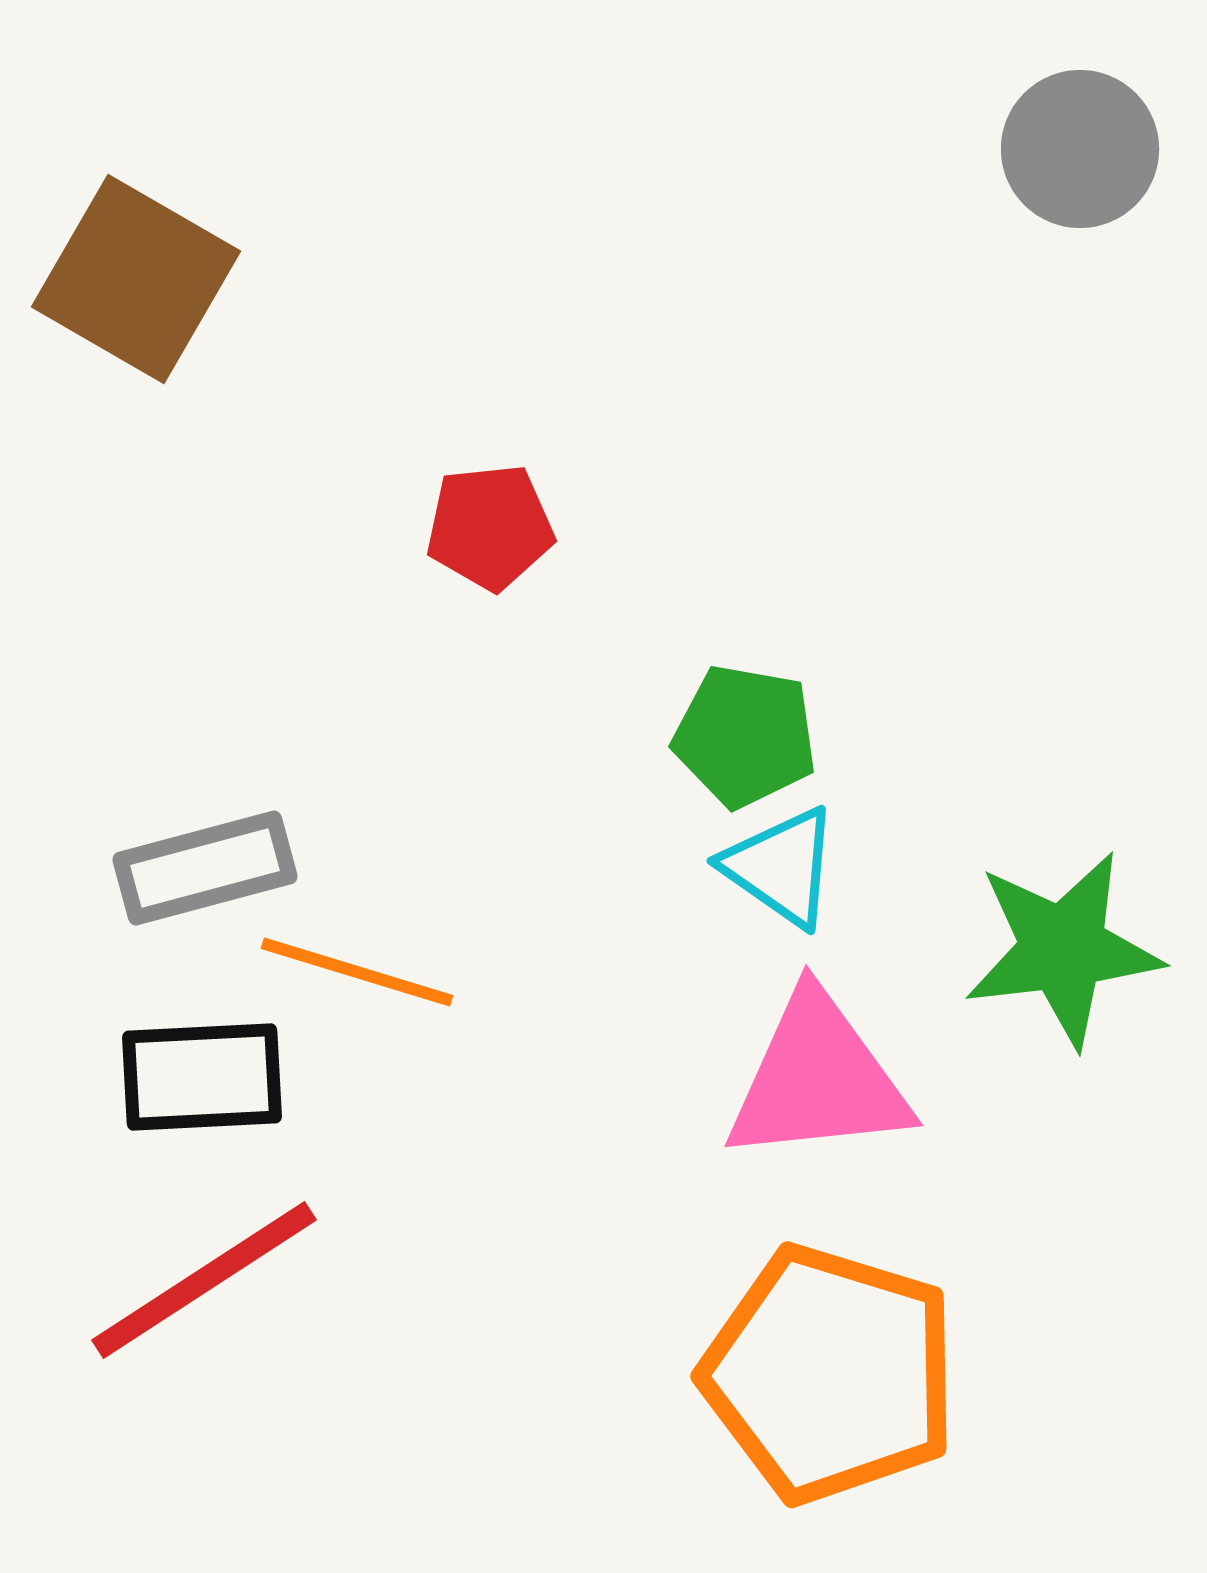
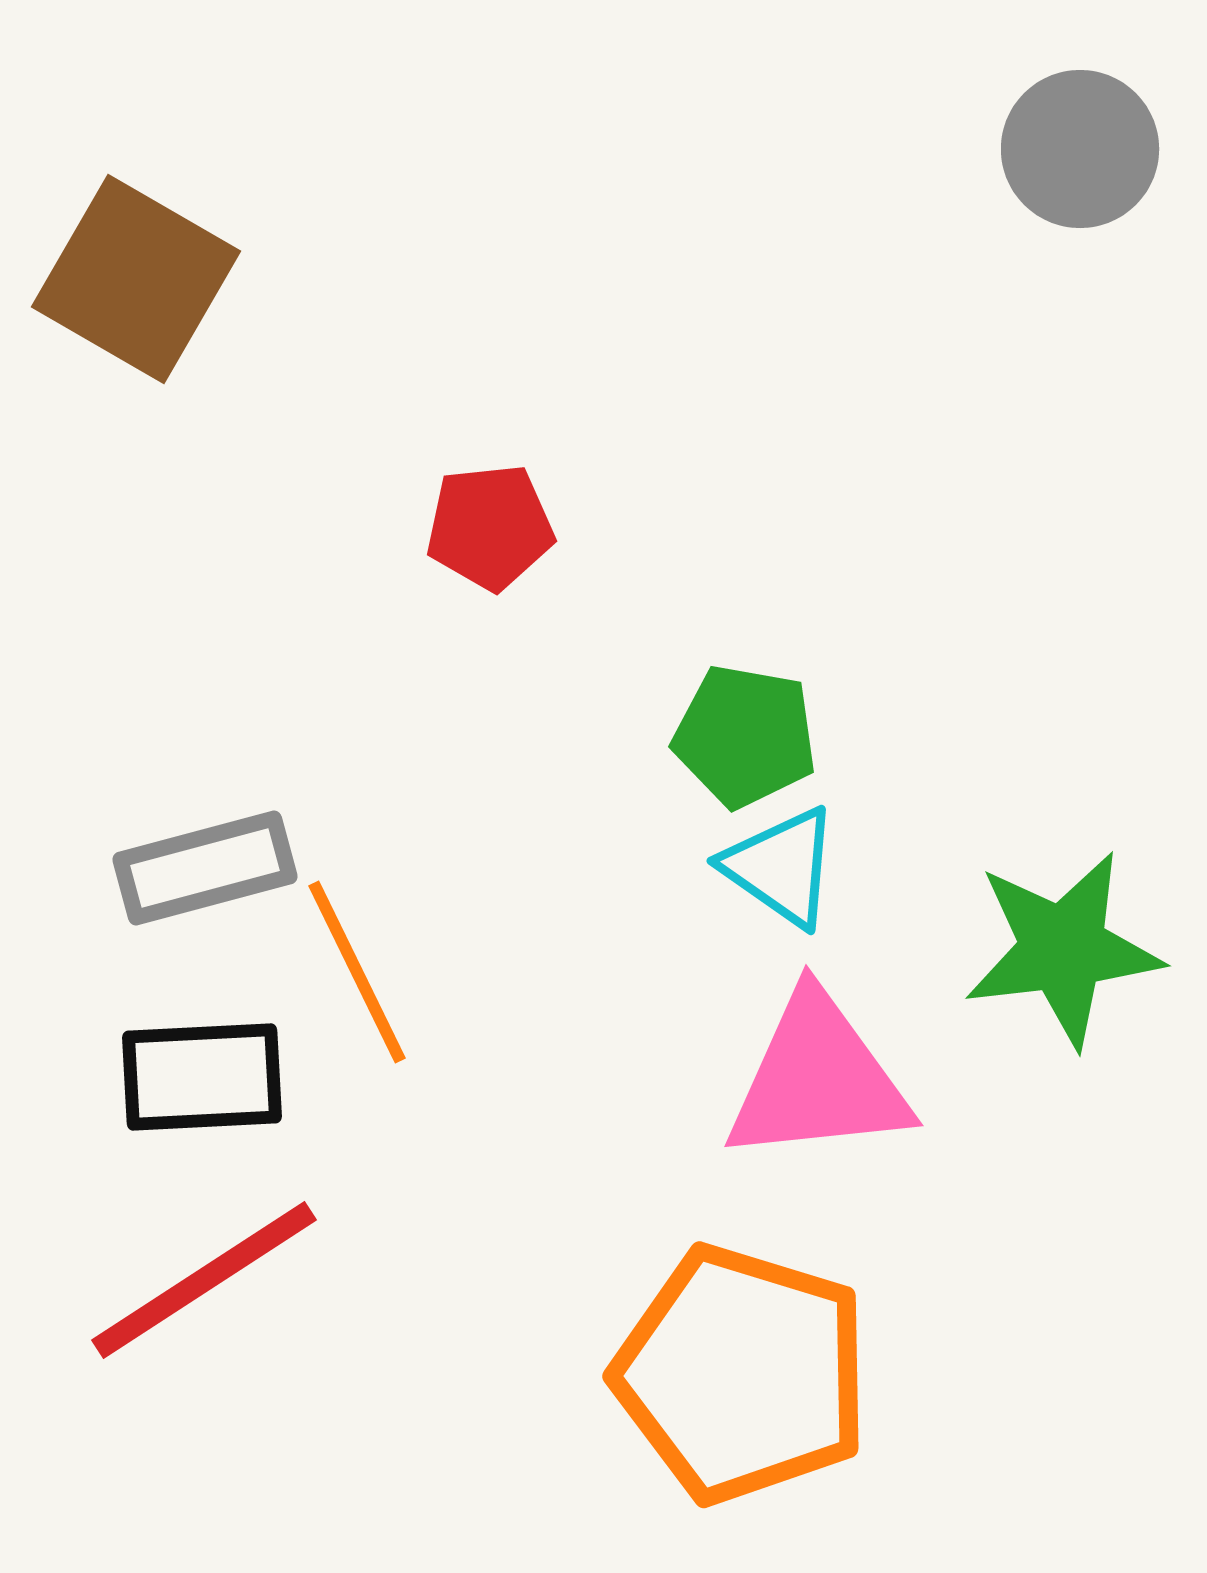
orange line: rotated 47 degrees clockwise
orange pentagon: moved 88 px left
